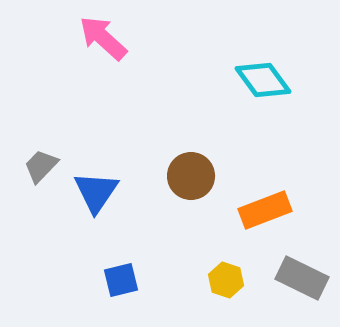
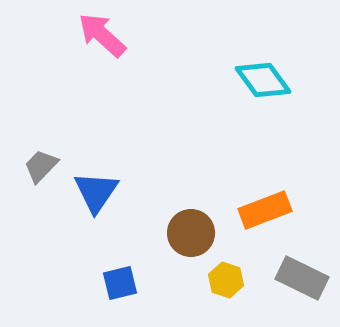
pink arrow: moved 1 px left, 3 px up
brown circle: moved 57 px down
blue square: moved 1 px left, 3 px down
